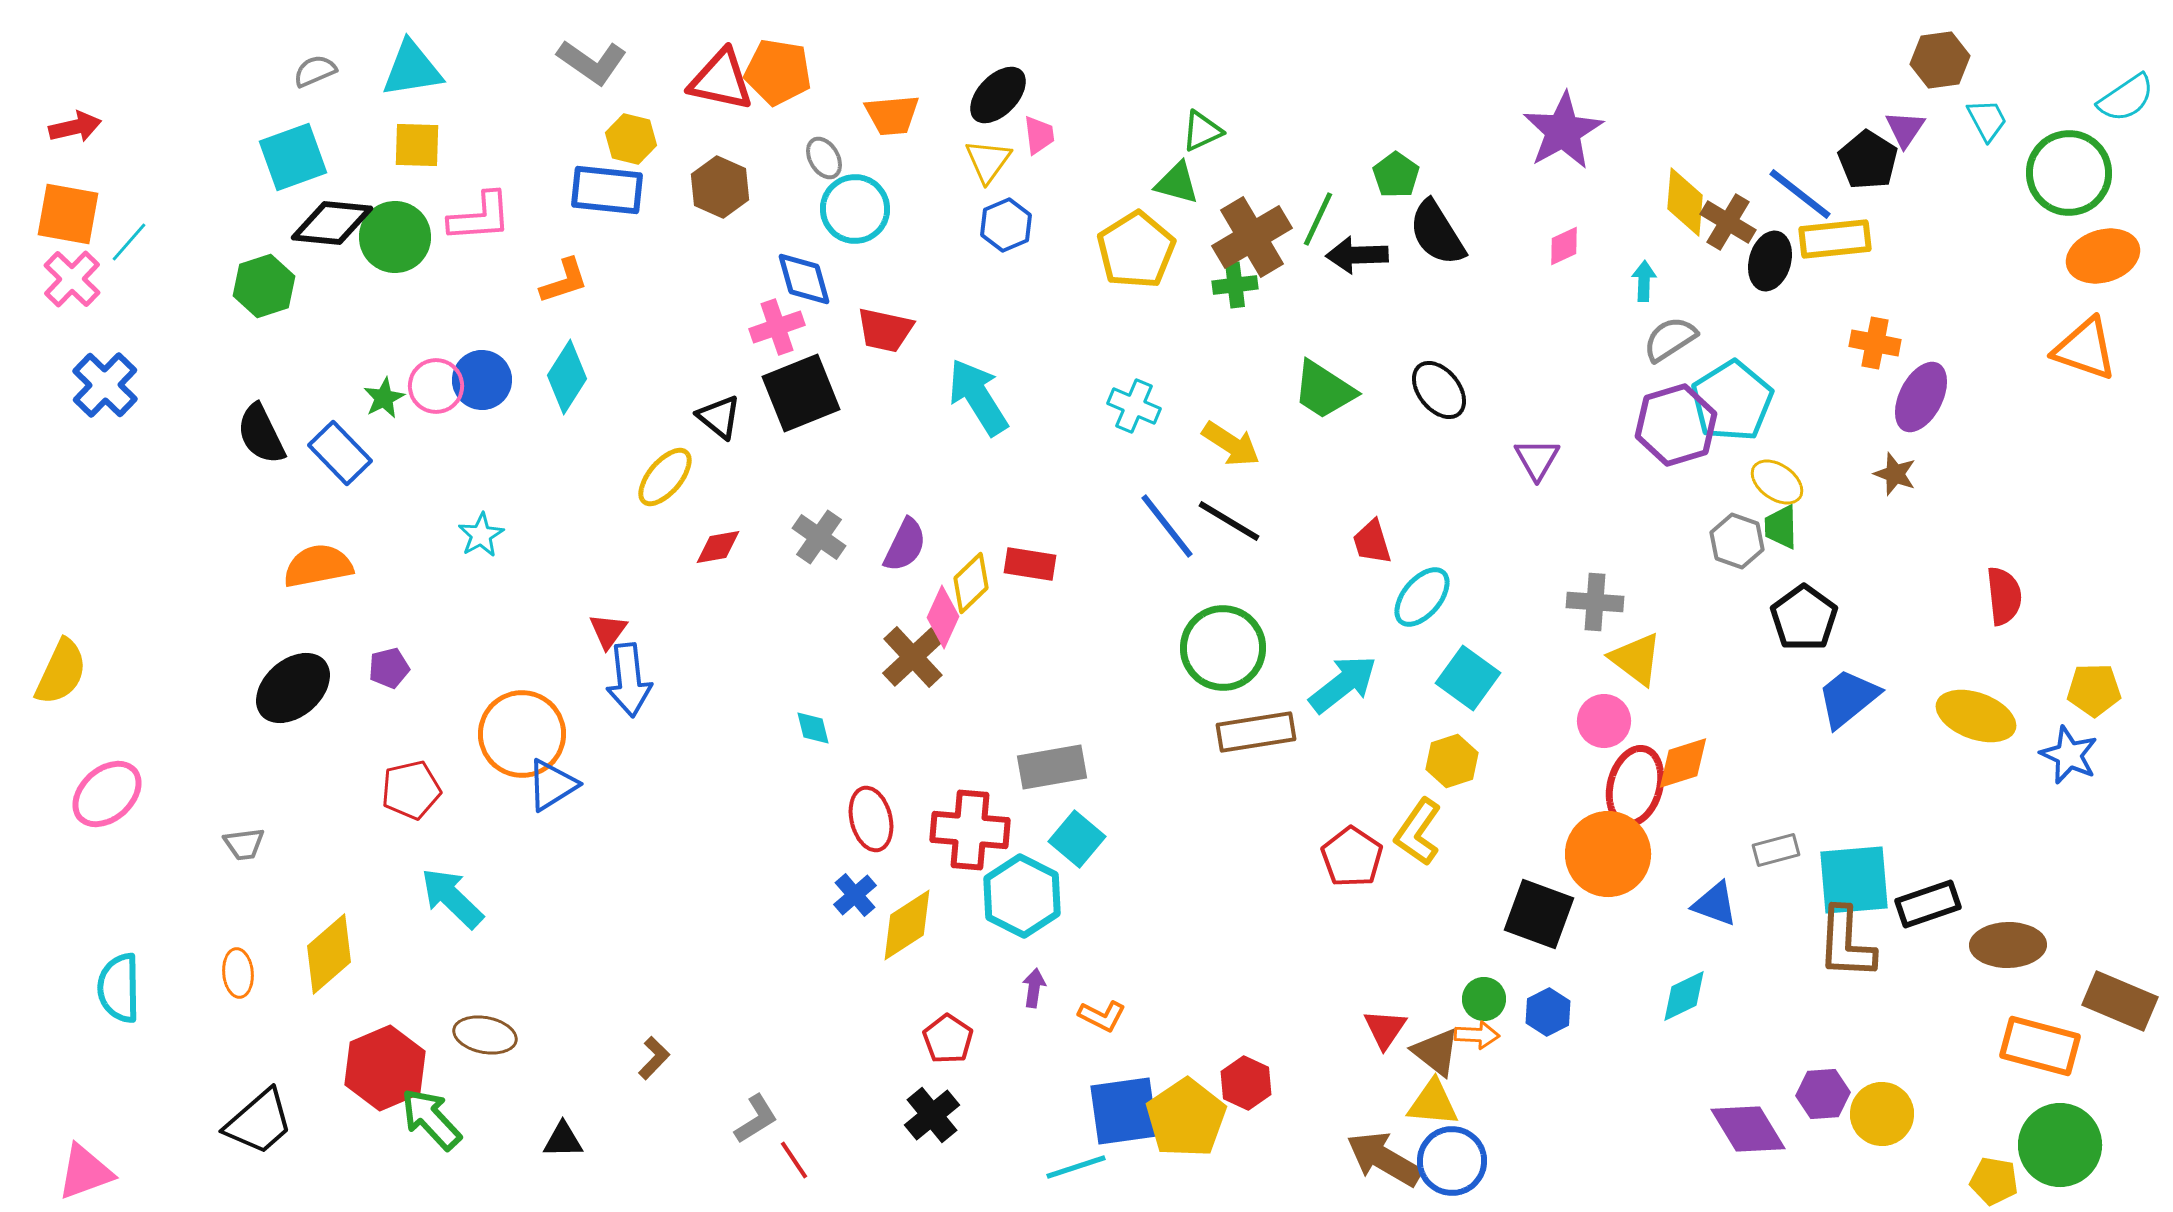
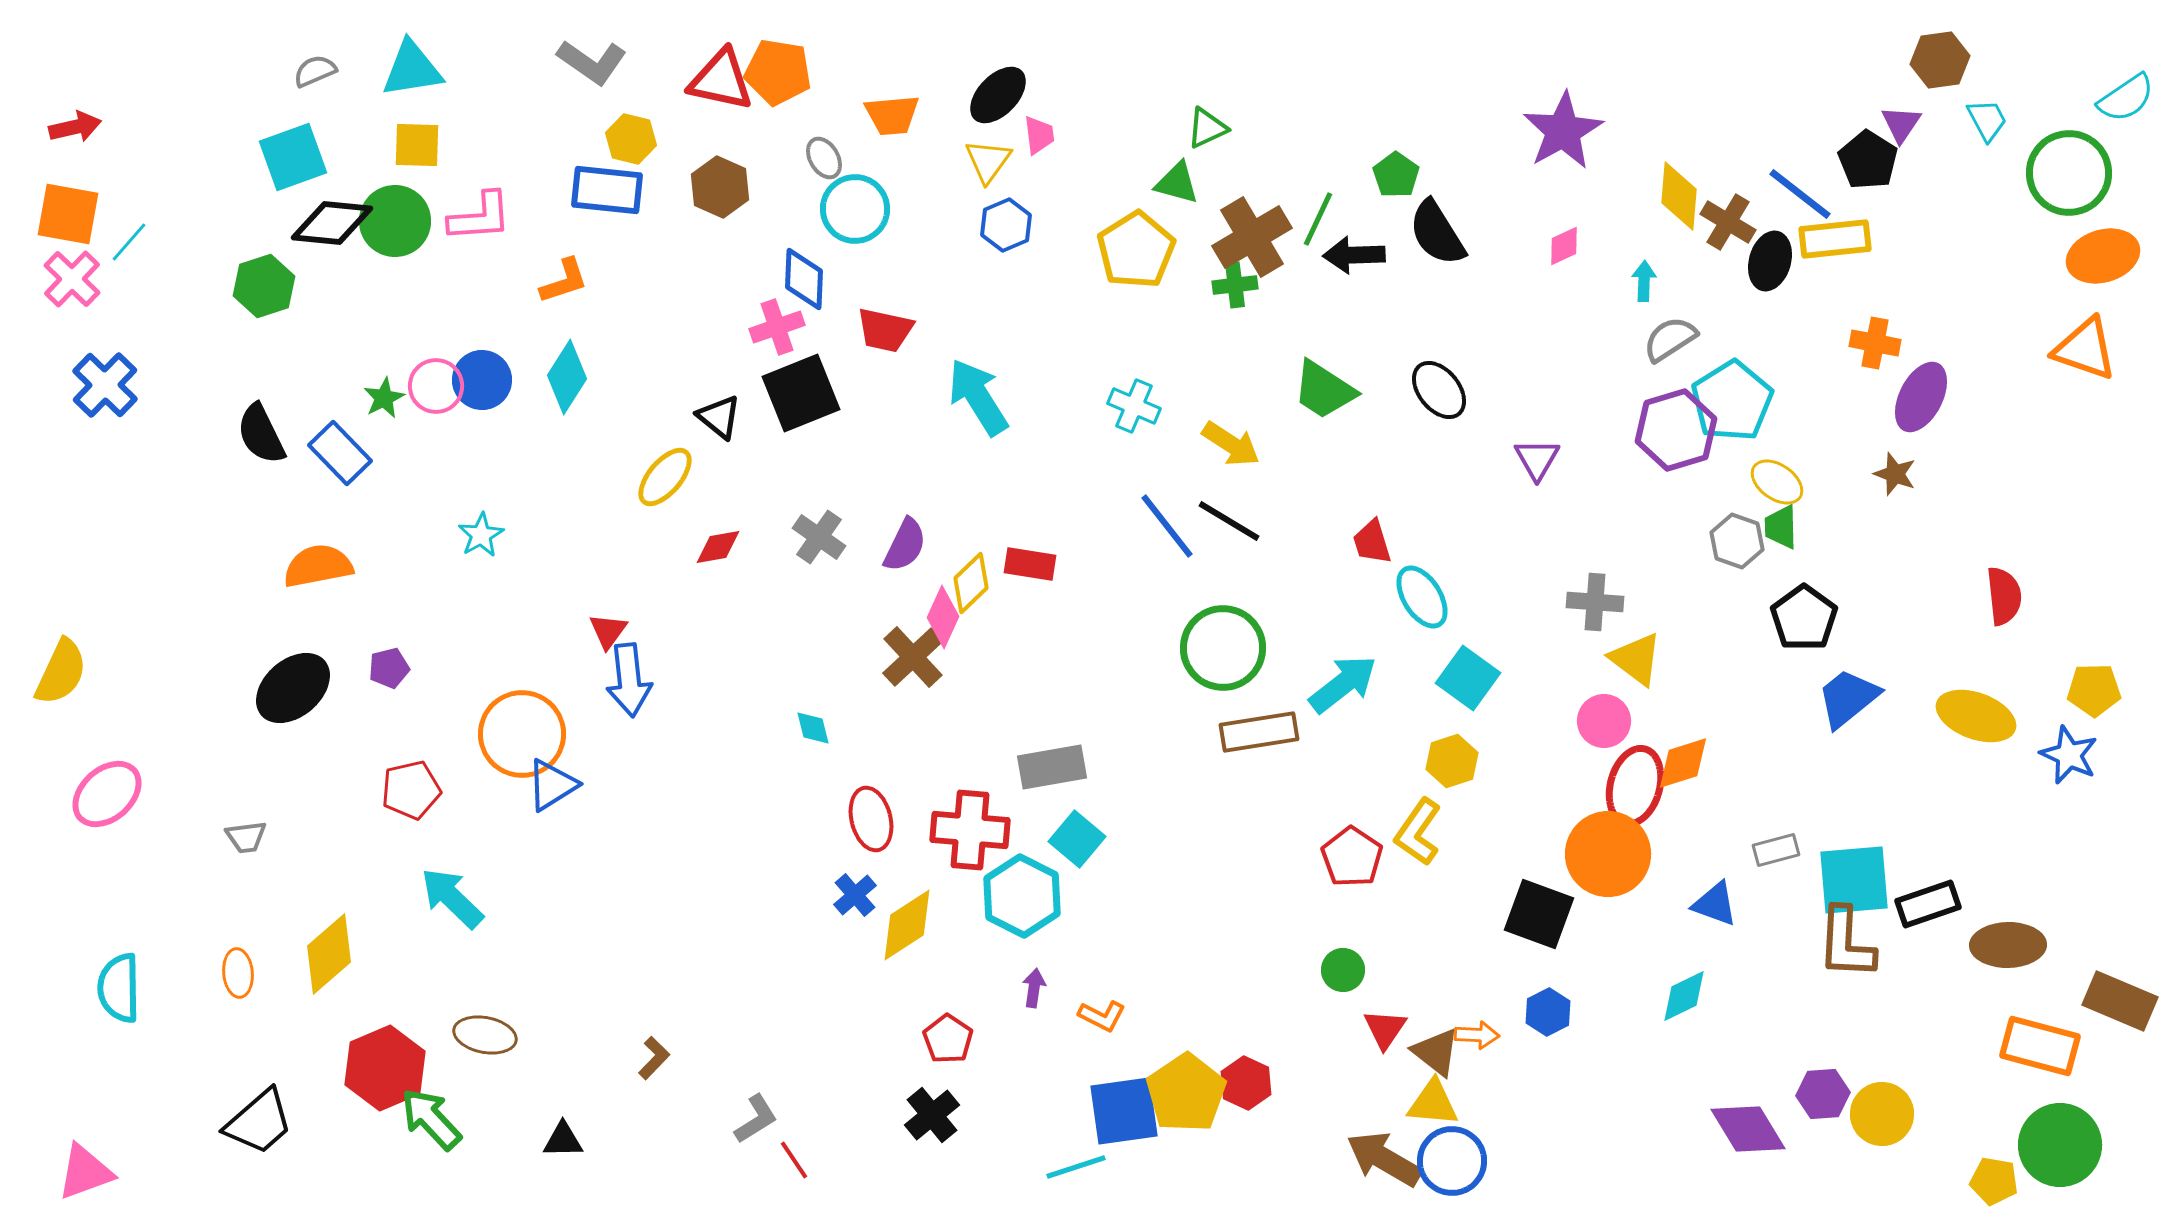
purple triangle at (1905, 129): moved 4 px left, 5 px up
green triangle at (1202, 131): moved 5 px right, 3 px up
yellow diamond at (1685, 202): moved 6 px left, 6 px up
green circle at (395, 237): moved 16 px up
black arrow at (1357, 255): moved 3 px left
blue diamond at (804, 279): rotated 18 degrees clockwise
purple hexagon at (1676, 425): moved 5 px down
cyan ellipse at (1422, 597): rotated 72 degrees counterclockwise
brown rectangle at (1256, 732): moved 3 px right
gray trapezoid at (244, 844): moved 2 px right, 7 px up
green circle at (1484, 999): moved 141 px left, 29 px up
yellow pentagon at (1186, 1118): moved 25 px up
